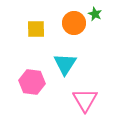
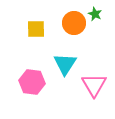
pink triangle: moved 9 px right, 15 px up
